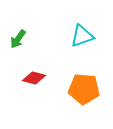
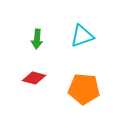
green arrow: moved 19 px right; rotated 30 degrees counterclockwise
